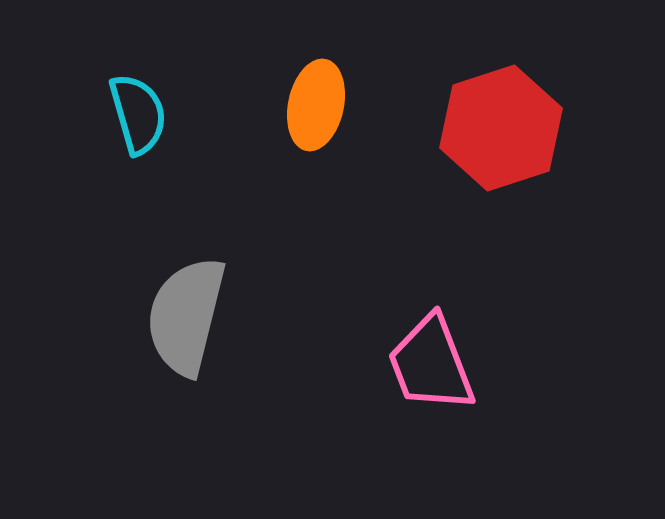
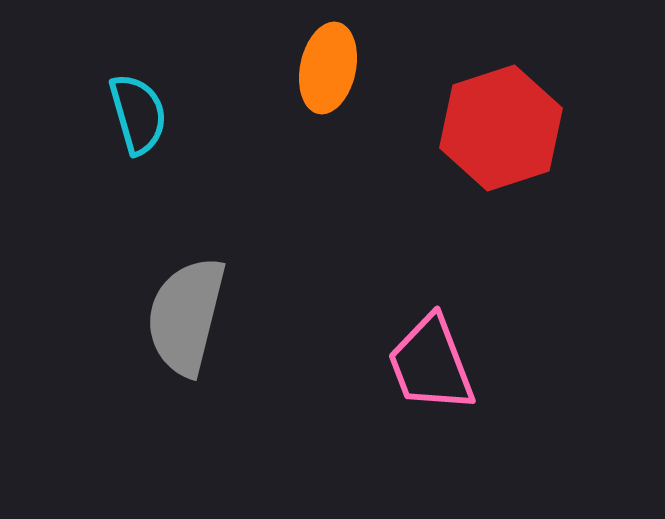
orange ellipse: moved 12 px right, 37 px up
